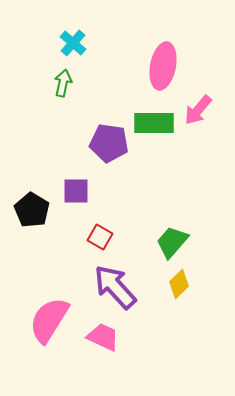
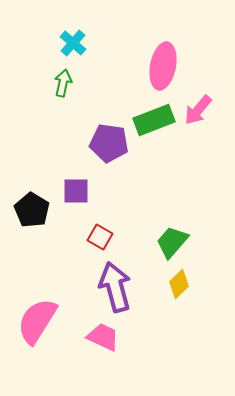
green rectangle: moved 3 px up; rotated 21 degrees counterclockwise
purple arrow: rotated 27 degrees clockwise
pink semicircle: moved 12 px left, 1 px down
